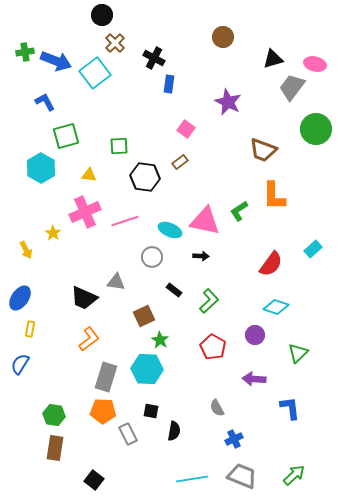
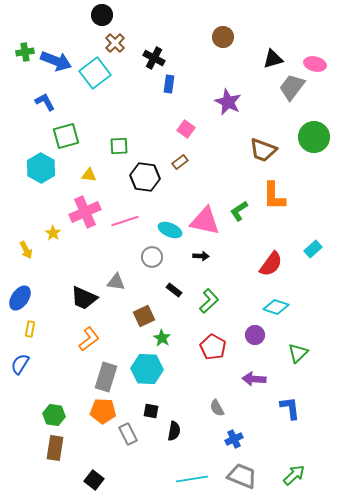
green circle at (316, 129): moved 2 px left, 8 px down
green star at (160, 340): moved 2 px right, 2 px up
